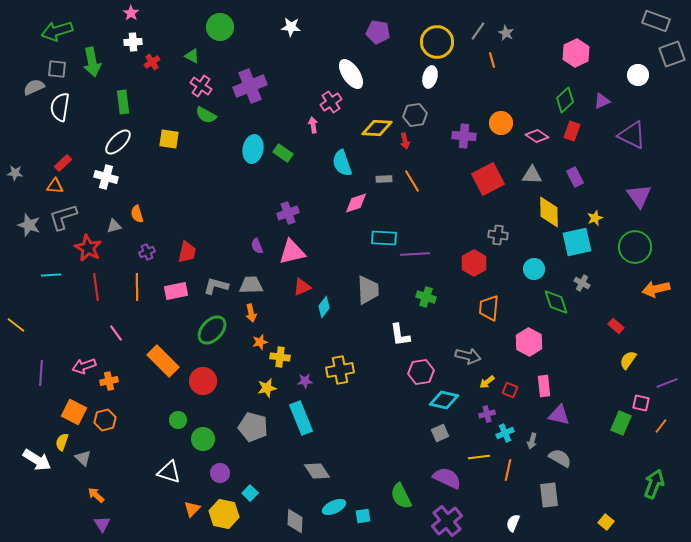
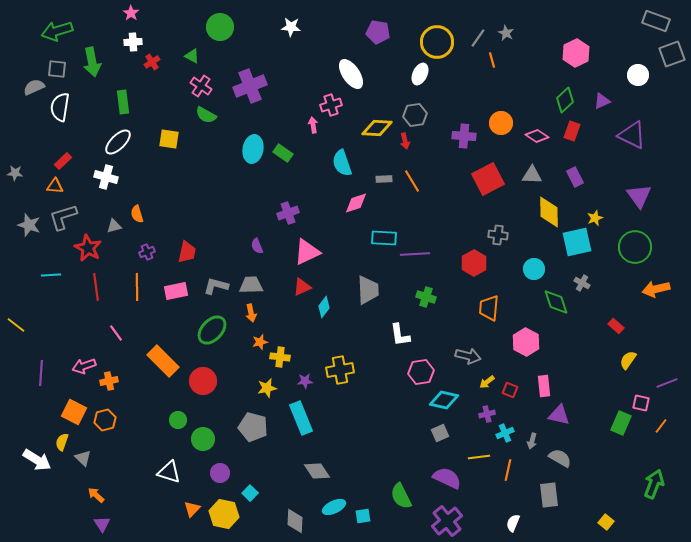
gray line at (478, 31): moved 7 px down
white ellipse at (430, 77): moved 10 px left, 3 px up; rotated 10 degrees clockwise
pink cross at (331, 102): moved 3 px down; rotated 15 degrees clockwise
red rectangle at (63, 163): moved 2 px up
pink triangle at (292, 252): moved 15 px right; rotated 12 degrees counterclockwise
pink hexagon at (529, 342): moved 3 px left
